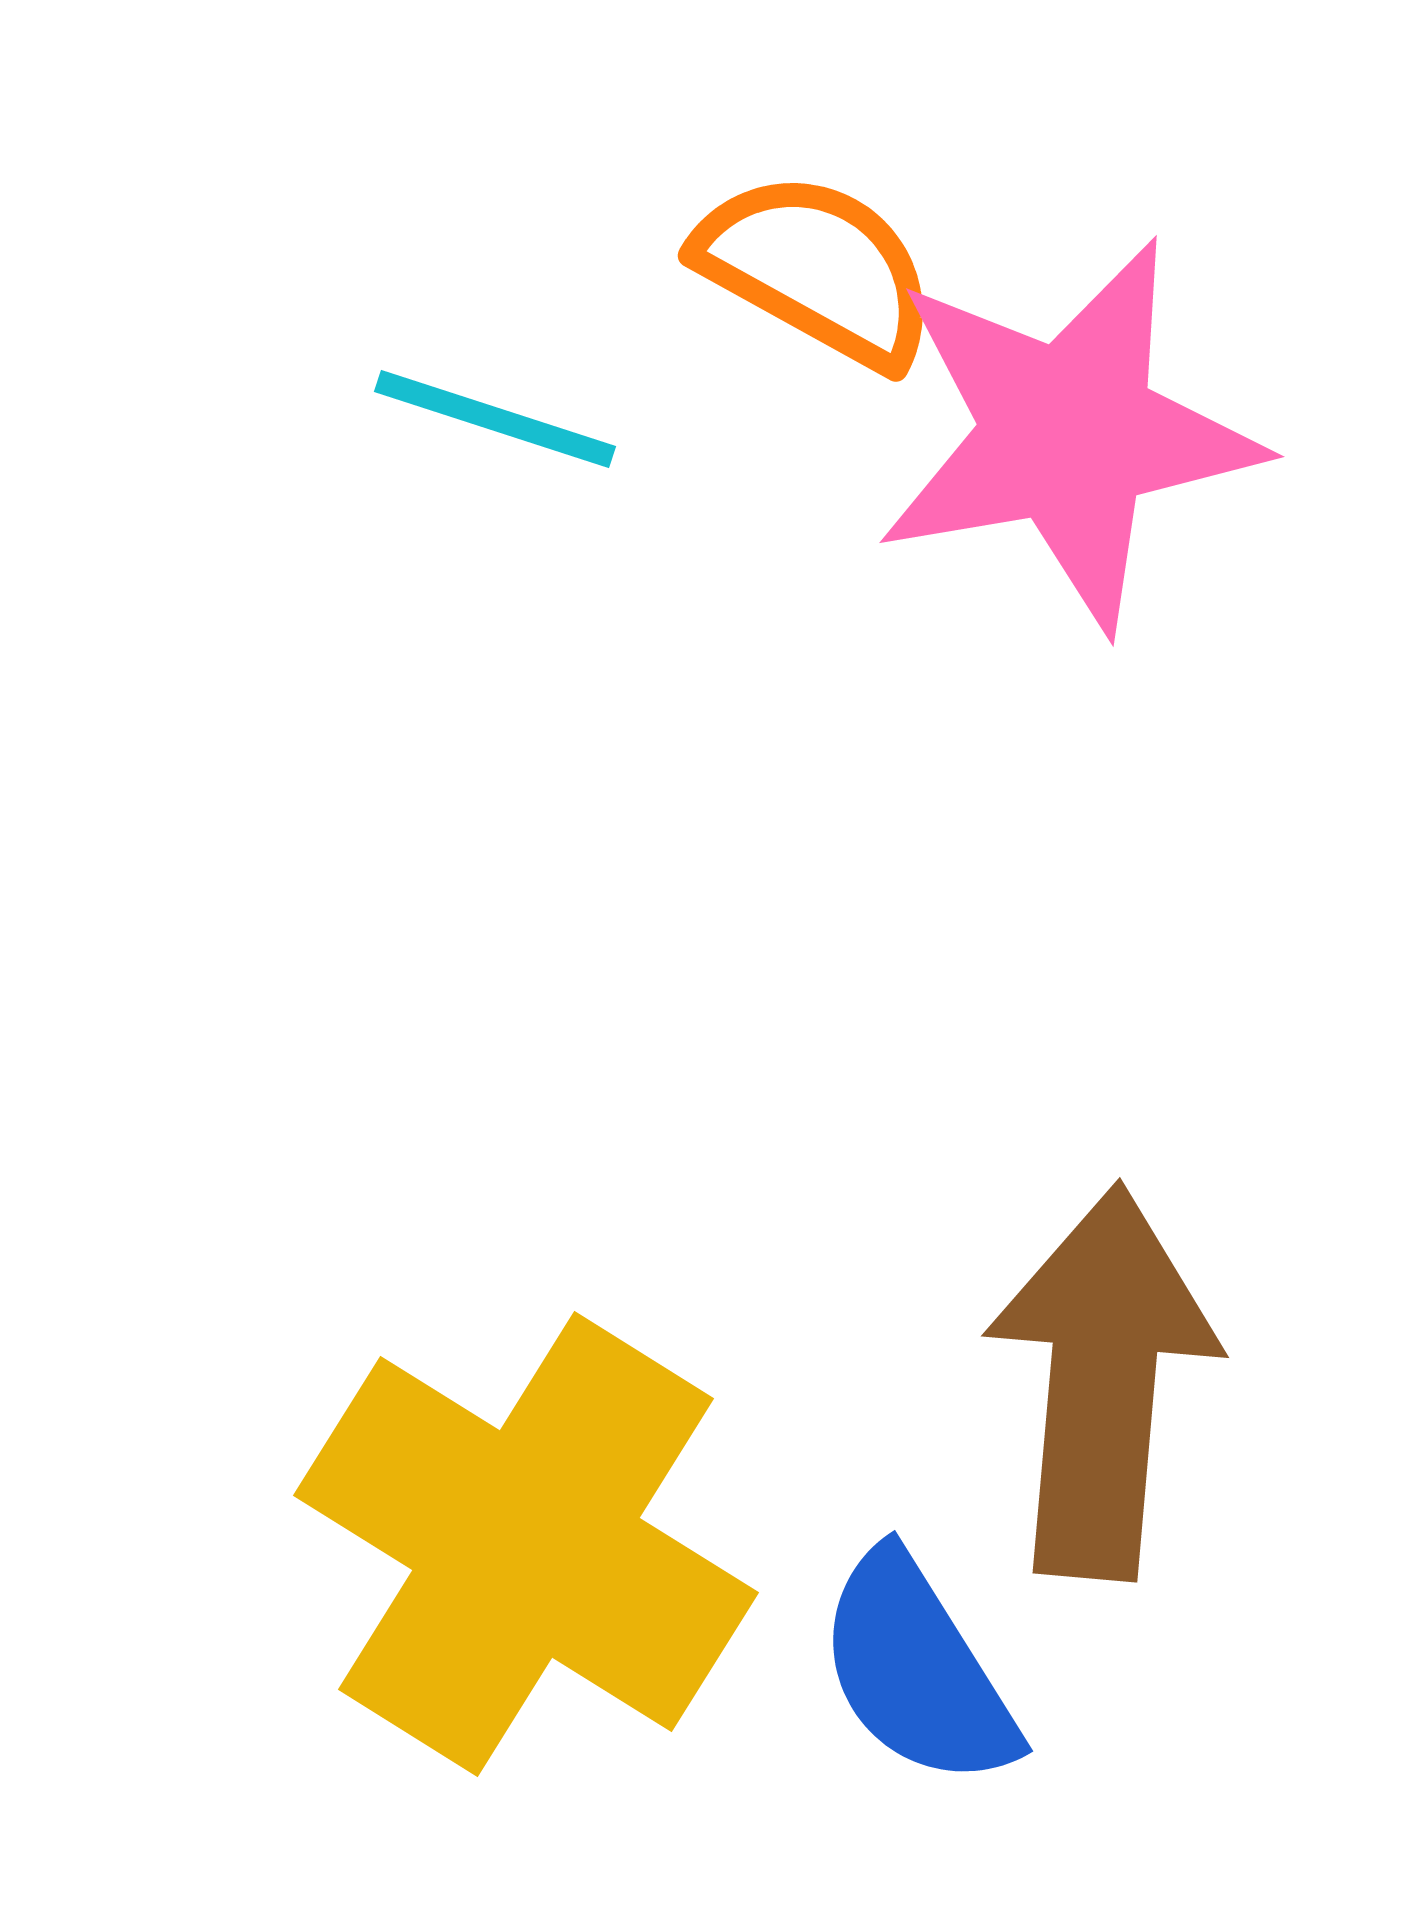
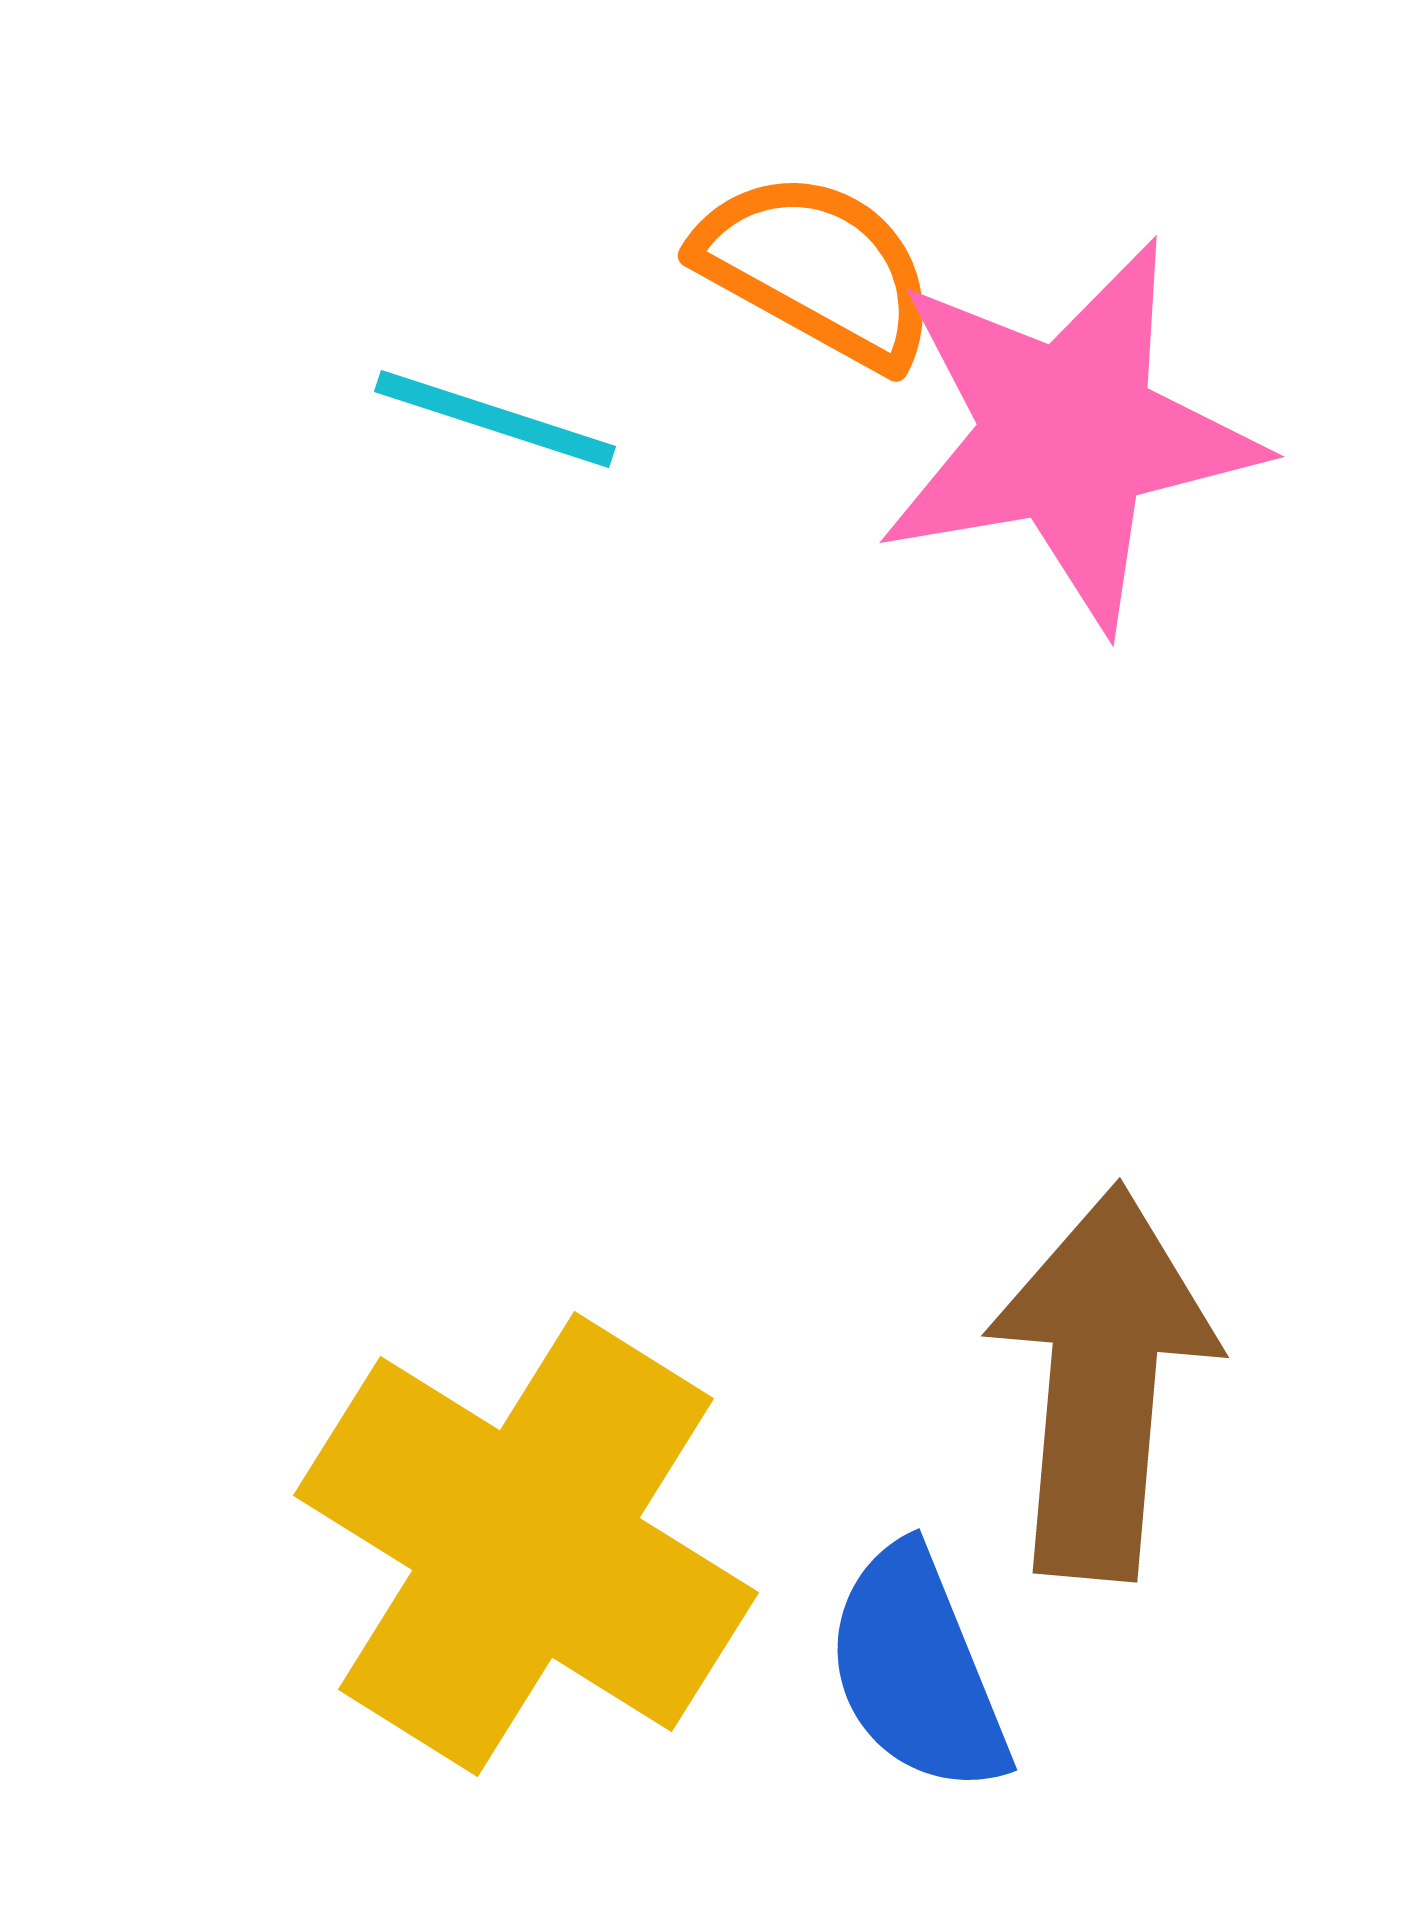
blue semicircle: rotated 10 degrees clockwise
